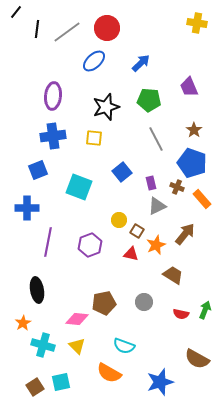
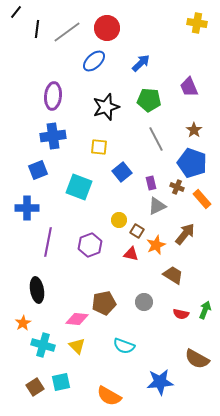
yellow square at (94, 138): moved 5 px right, 9 px down
orange semicircle at (109, 373): moved 23 px down
blue star at (160, 382): rotated 12 degrees clockwise
